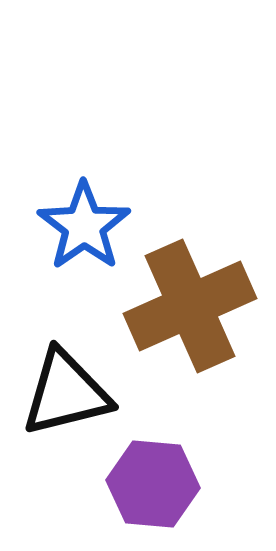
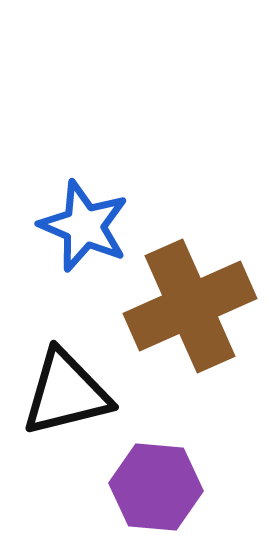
blue star: rotated 14 degrees counterclockwise
purple hexagon: moved 3 px right, 3 px down
